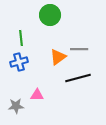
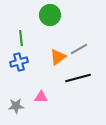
gray line: rotated 30 degrees counterclockwise
pink triangle: moved 4 px right, 2 px down
